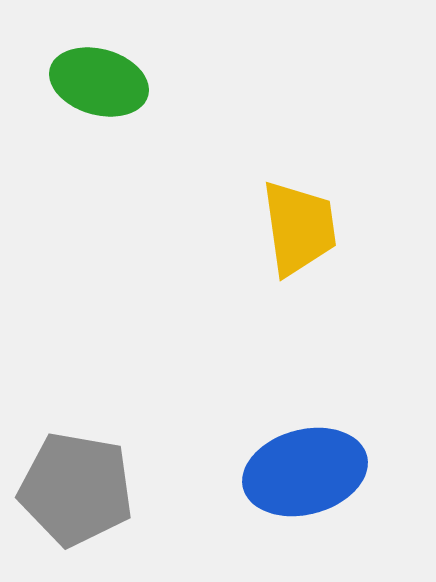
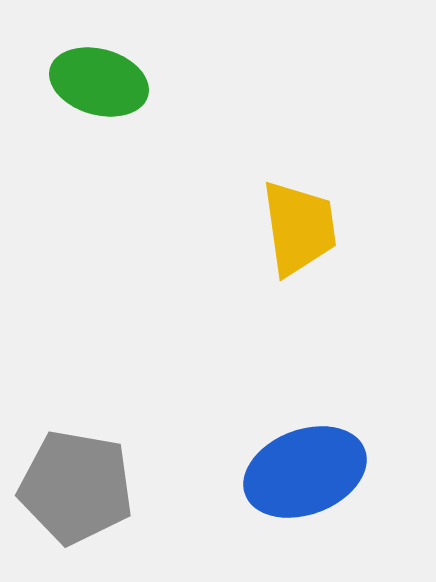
blue ellipse: rotated 6 degrees counterclockwise
gray pentagon: moved 2 px up
